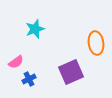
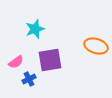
orange ellipse: moved 3 px down; rotated 65 degrees counterclockwise
purple square: moved 21 px left, 12 px up; rotated 15 degrees clockwise
